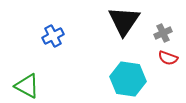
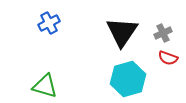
black triangle: moved 2 px left, 11 px down
blue cross: moved 4 px left, 13 px up
cyan hexagon: rotated 24 degrees counterclockwise
green triangle: moved 18 px right; rotated 12 degrees counterclockwise
